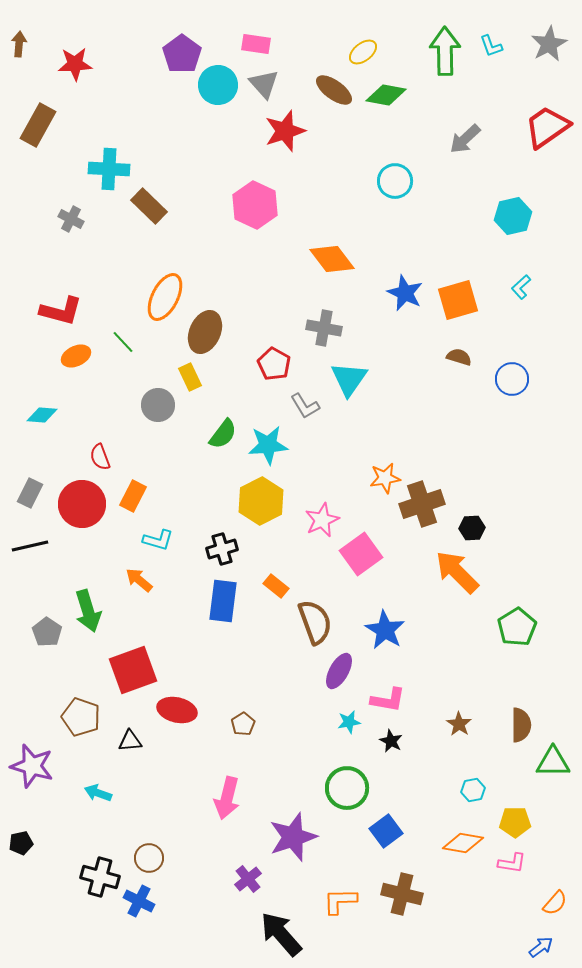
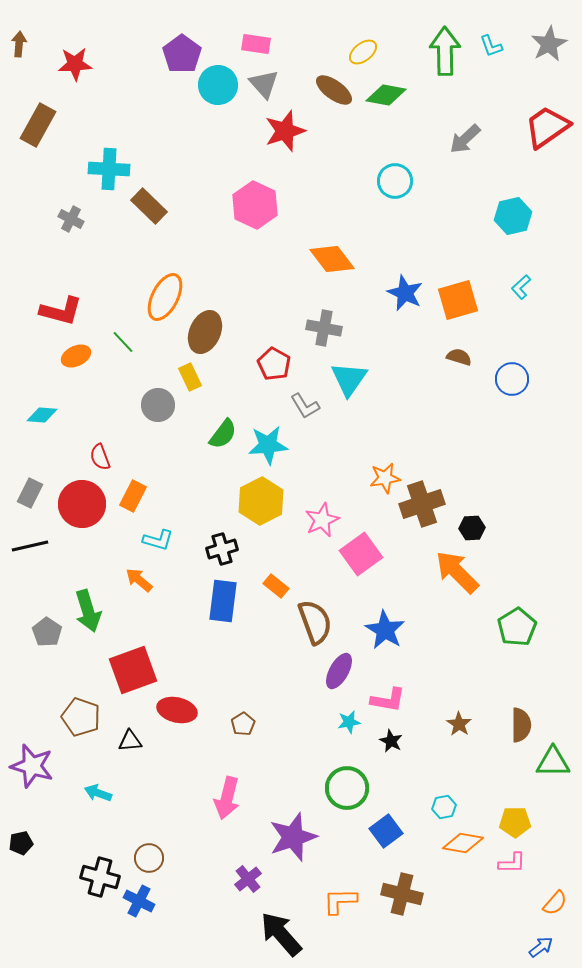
cyan hexagon at (473, 790): moved 29 px left, 17 px down
pink L-shape at (512, 863): rotated 8 degrees counterclockwise
